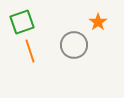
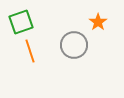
green square: moved 1 px left
